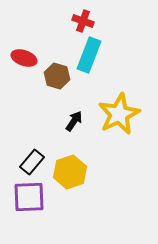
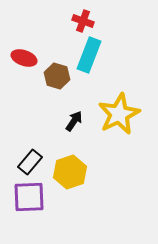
black rectangle: moved 2 px left
